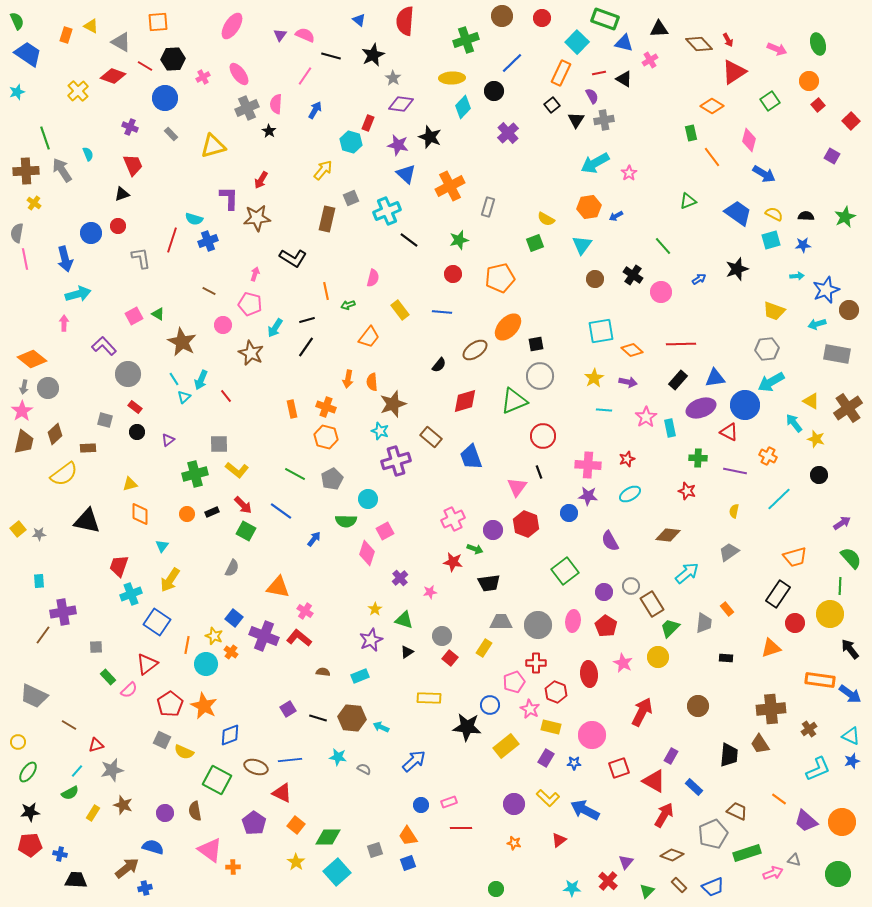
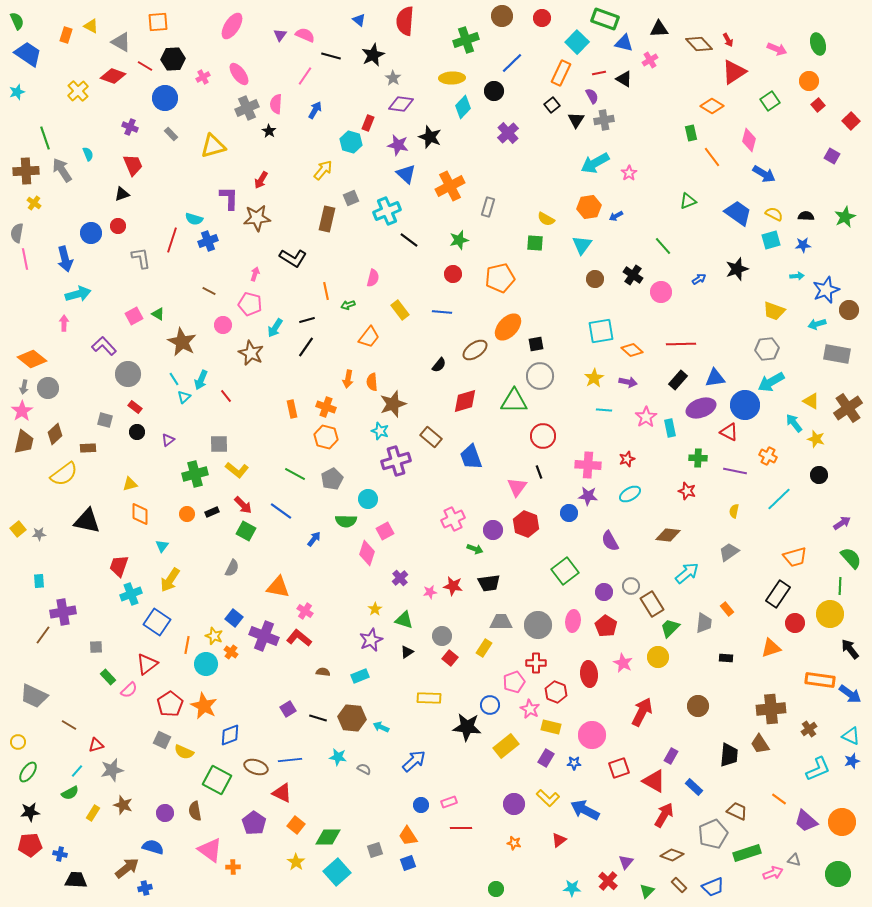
green square at (535, 243): rotated 24 degrees clockwise
green triangle at (514, 401): rotated 24 degrees clockwise
red star at (453, 562): moved 24 px down
